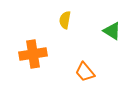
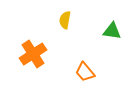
green triangle: rotated 24 degrees counterclockwise
orange cross: rotated 24 degrees counterclockwise
